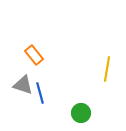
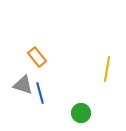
orange rectangle: moved 3 px right, 2 px down
